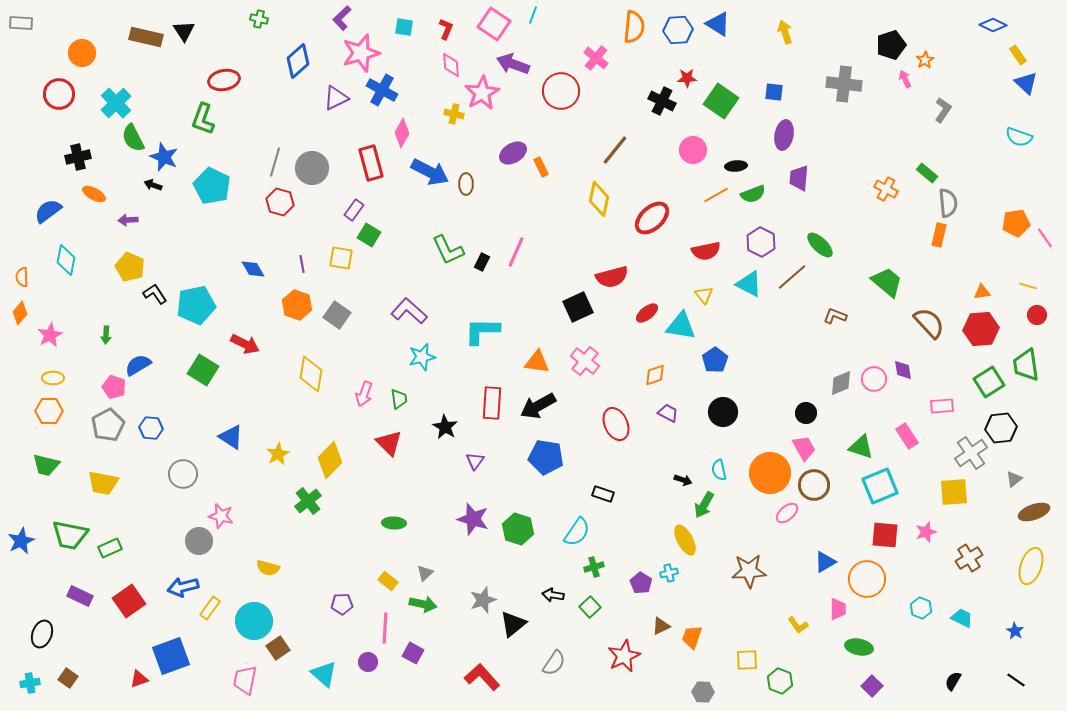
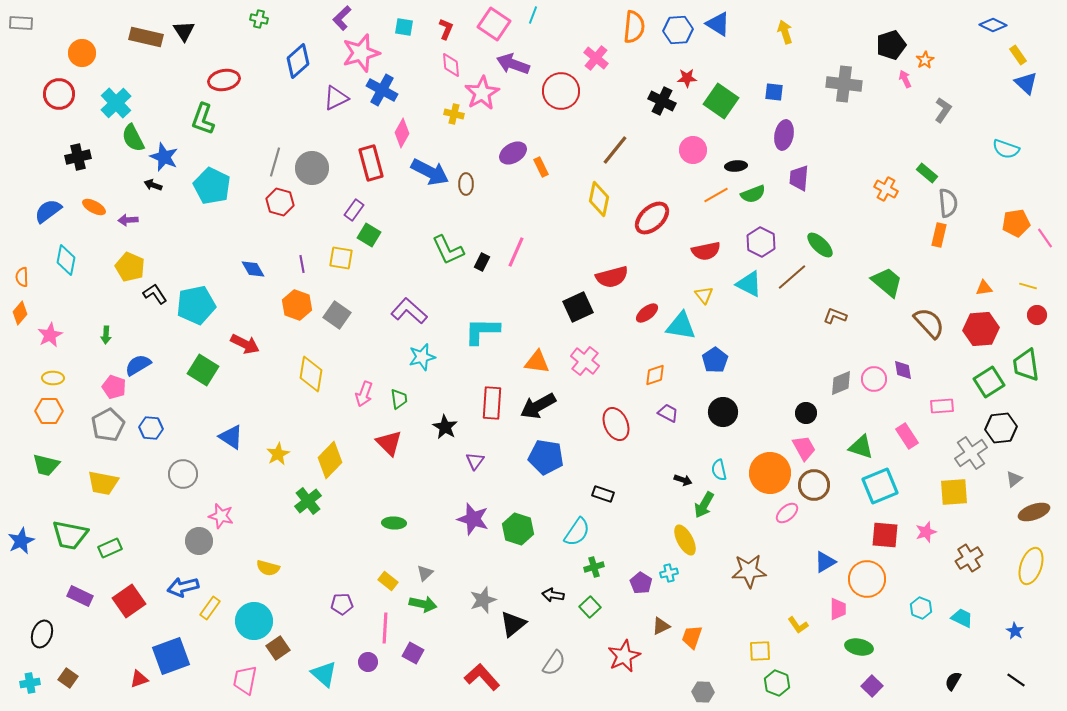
cyan semicircle at (1019, 137): moved 13 px left, 12 px down
orange ellipse at (94, 194): moved 13 px down
orange triangle at (982, 292): moved 2 px right, 4 px up
yellow square at (747, 660): moved 13 px right, 9 px up
green hexagon at (780, 681): moved 3 px left, 2 px down
